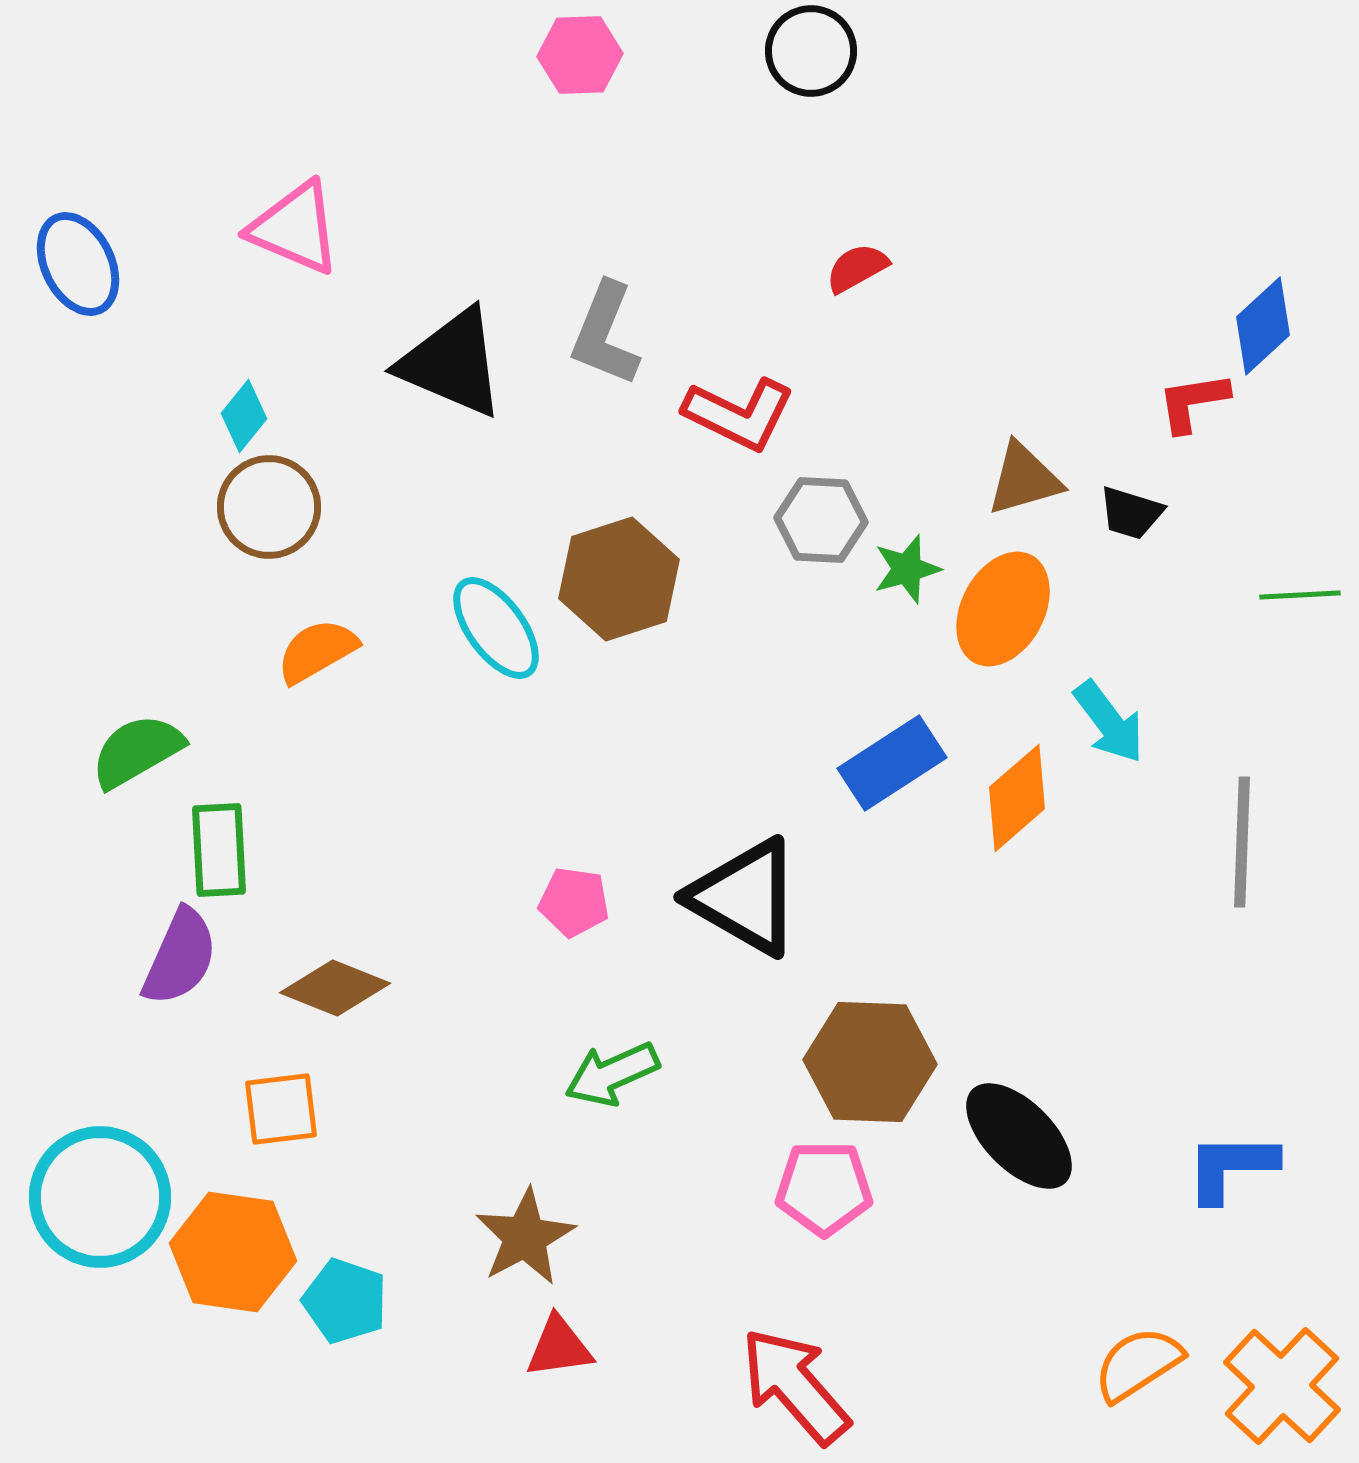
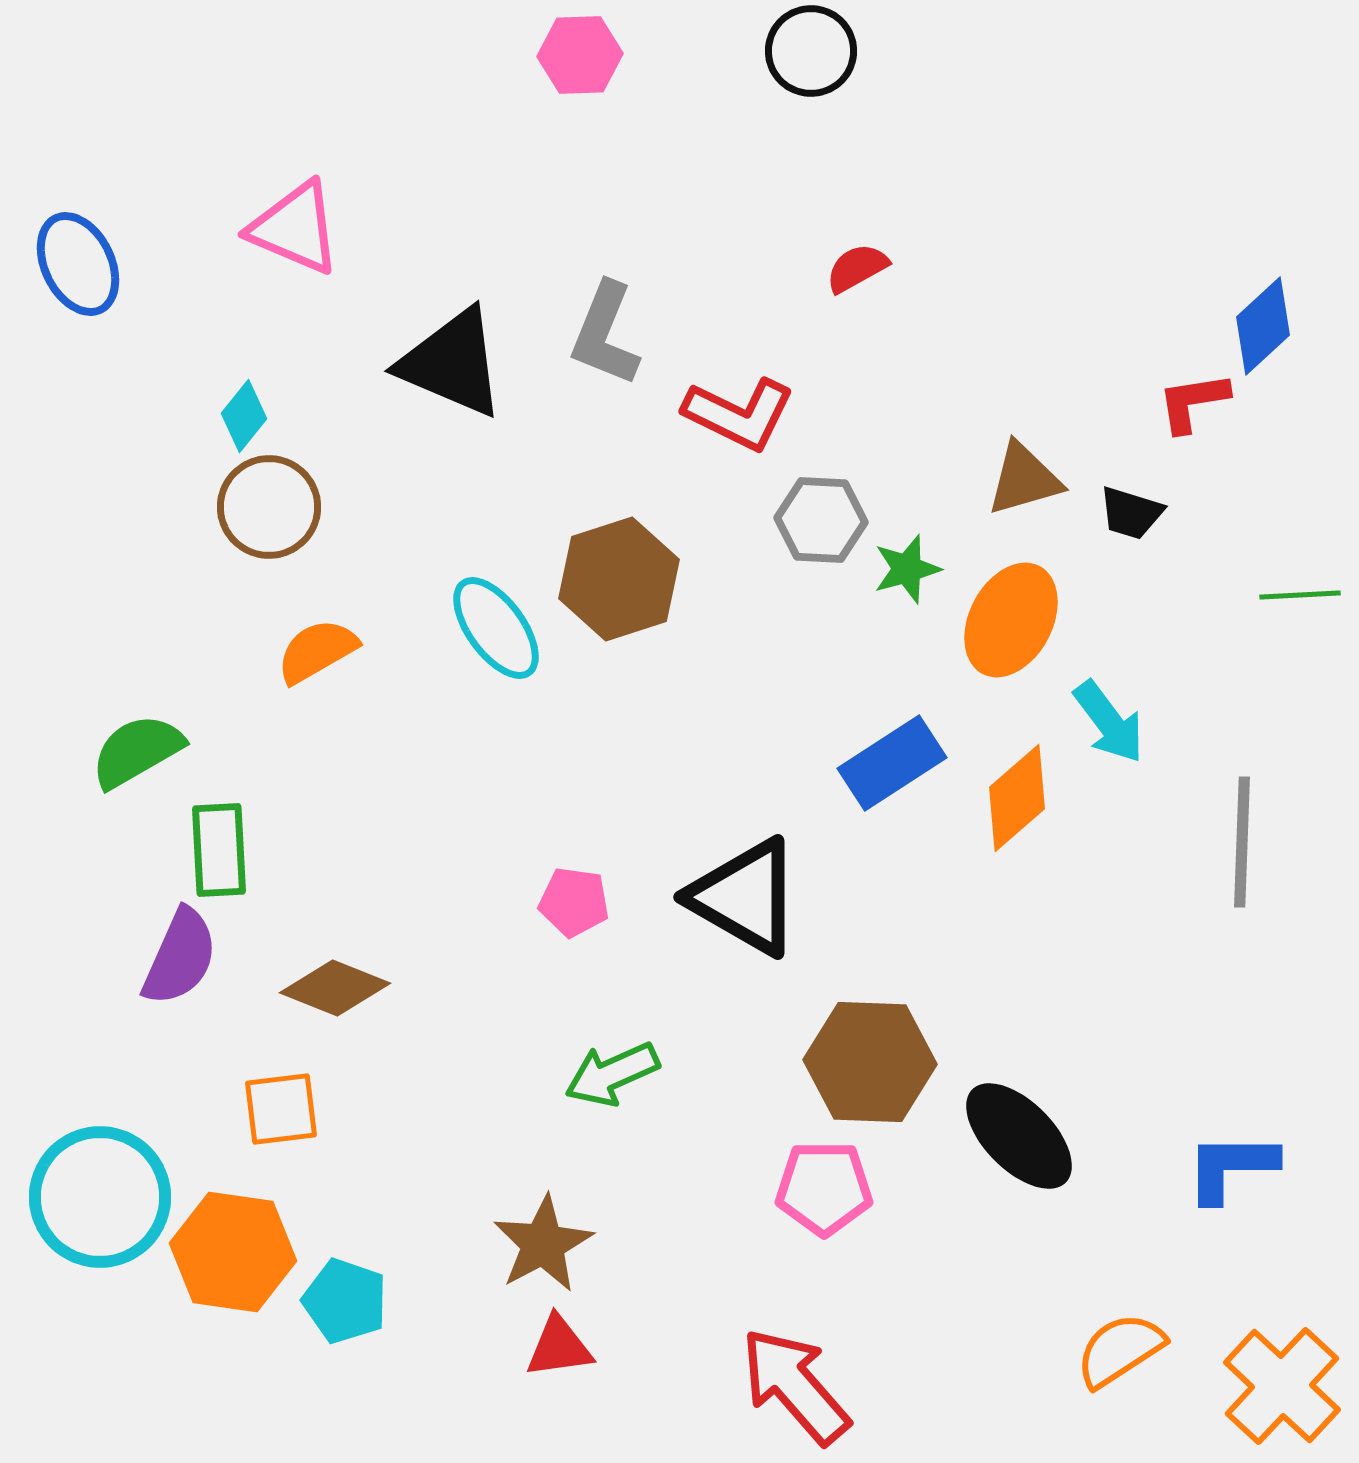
orange ellipse at (1003, 609): moved 8 px right, 11 px down
brown star at (525, 1237): moved 18 px right, 7 px down
orange semicircle at (1138, 1364): moved 18 px left, 14 px up
